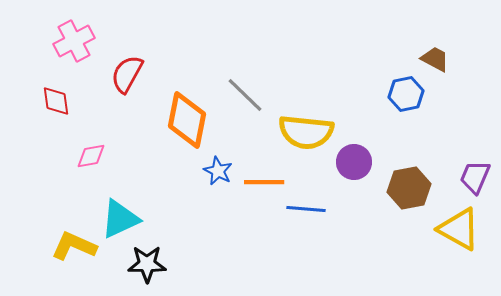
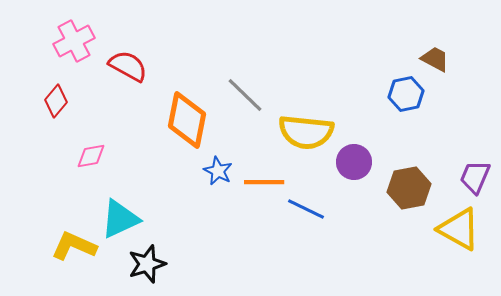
red semicircle: moved 1 px right, 8 px up; rotated 90 degrees clockwise
red diamond: rotated 48 degrees clockwise
blue line: rotated 21 degrees clockwise
black star: rotated 18 degrees counterclockwise
